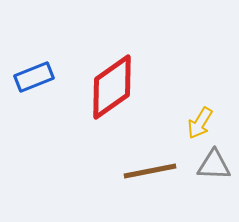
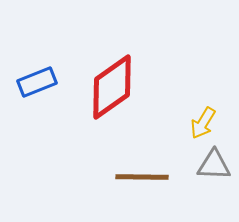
blue rectangle: moved 3 px right, 5 px down
yellow arrow: moved 3 px right
brown line: moved 8 px left, 6 px down; rotated 12 degrees clockwise
